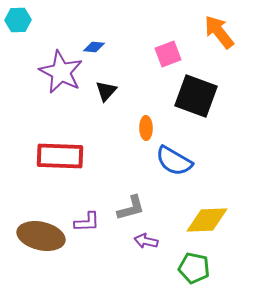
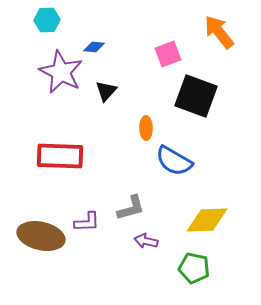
cyan hexagon: moved 29 px right
